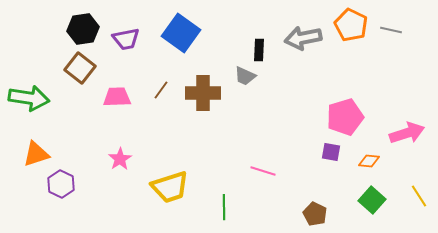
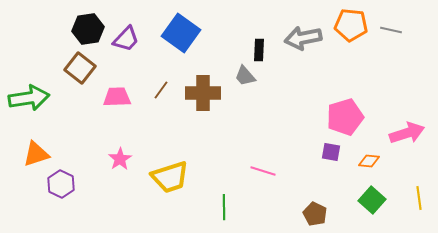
orange pentagon: rotated 20 degrees counterclockwise
black hexagon: moved 5 px right
purple trapezoid: rotated 36 degrees counterclockwise
gray trapezoid: rotated 25 degrees clockwise
green arrow: rotated 18 degrees counterclockwise
yellow trapezoid: moved 10 px up
yellow line: moved 2 px down; rotated 25 degrees clockwise
